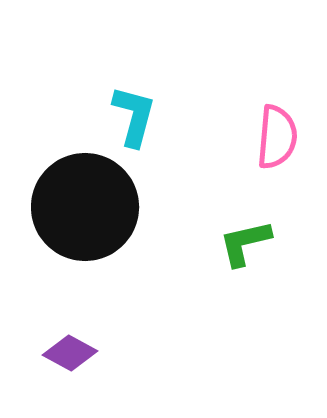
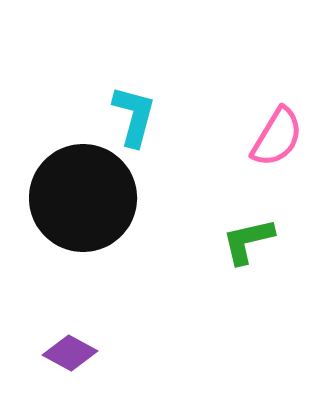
pink semicircle: rotated 26 degrees clockwise
black circle: moved 2 px left, 9 px up
green L-shape: moved 3 px right, 2 px up
